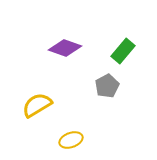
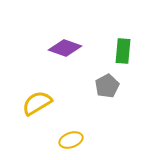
green rectangle: rotated 35 degrees counterclockwise
yellow semicircle: moved 2 px up
